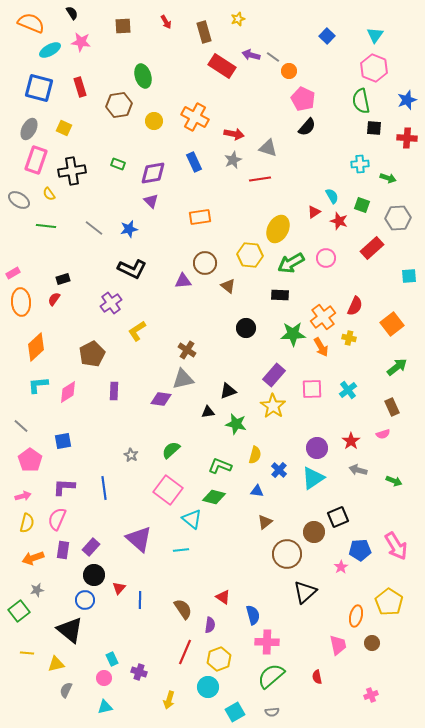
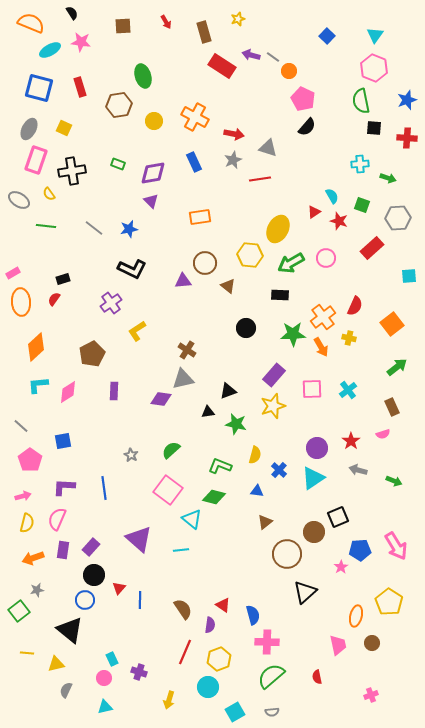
yellow star at (273, 406): rotated 20 degrees clockwise
red triangle at (223, 597): moved 8 px down
